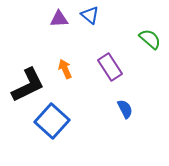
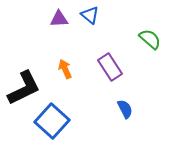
black L-shape: moved 4 px left, 3 px down
